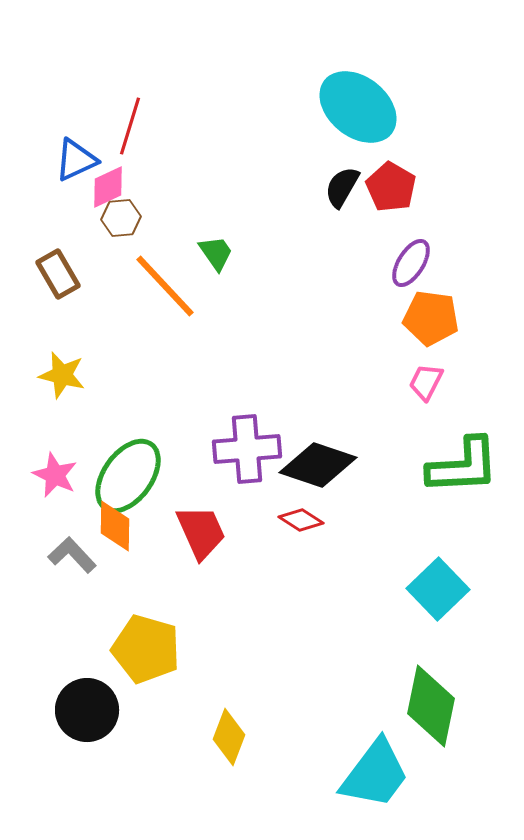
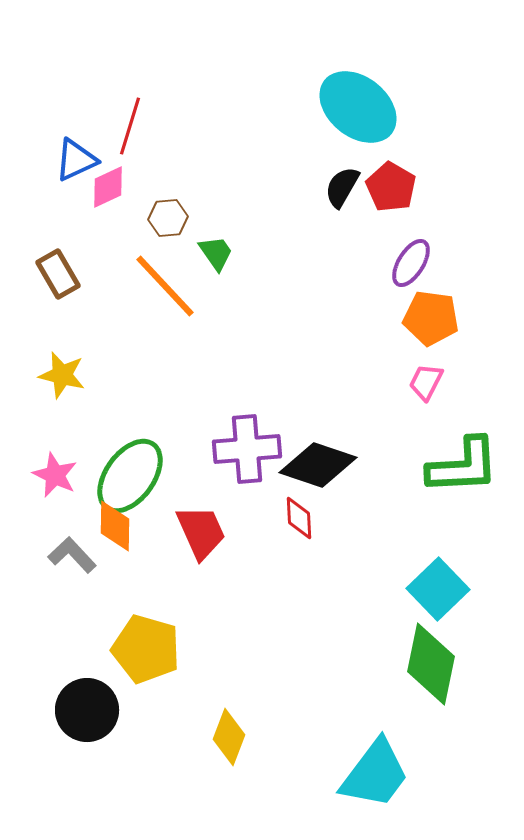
brown hexagon: moved 47 px right
green ellipse: moved 2 px right
red diamond: moved 2 px left, 2 px up; rotated 54 degrees clockwise
green diamond: moved 42 px up
